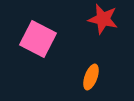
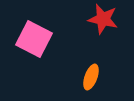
pink square: moved 4 px left
